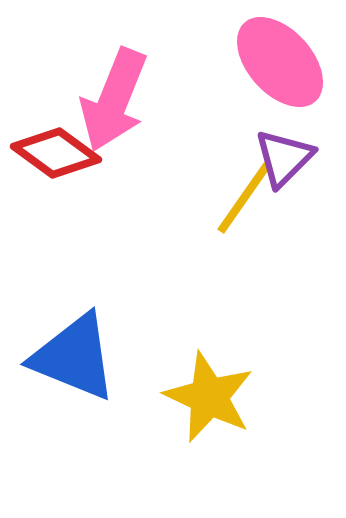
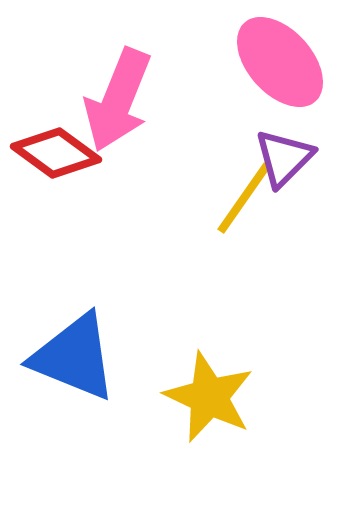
pink arrow: moved 4 px right
